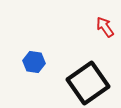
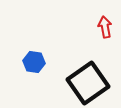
red arrow: rotated 25 degrees clockwise
